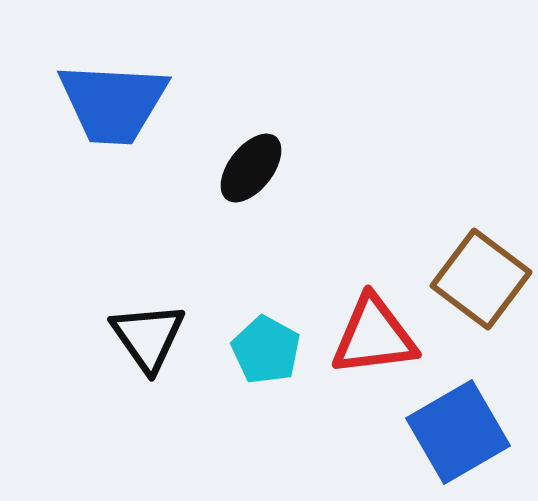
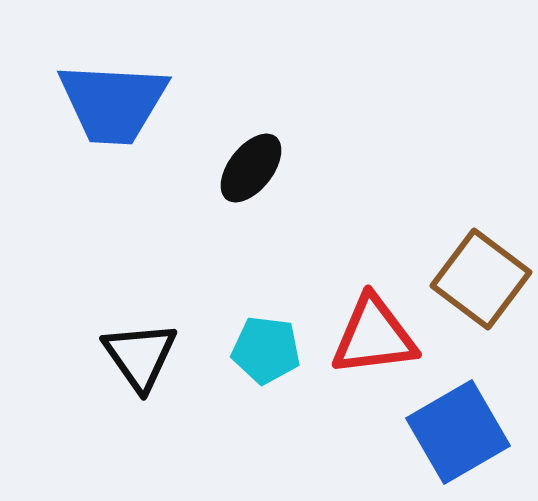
black triangle: moved 8 px left, 19 px down
cyan pentagon: rotated 22 degrees counterclockwise
